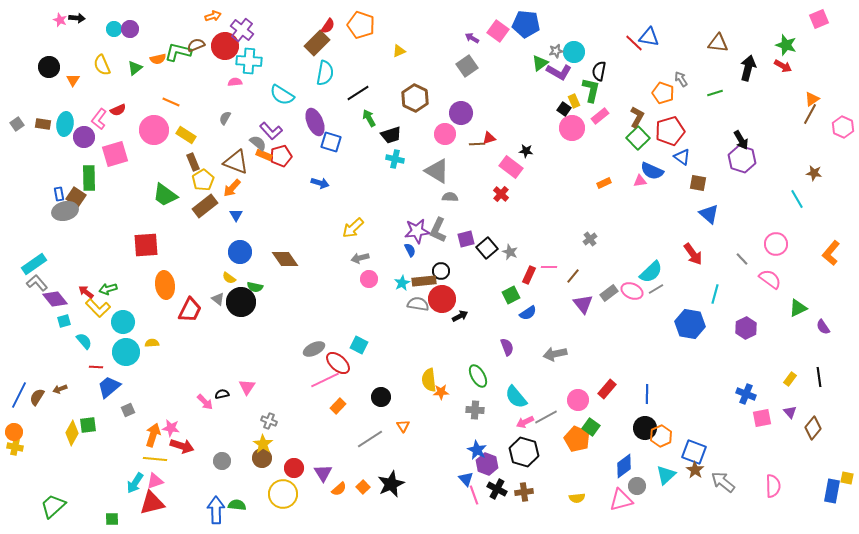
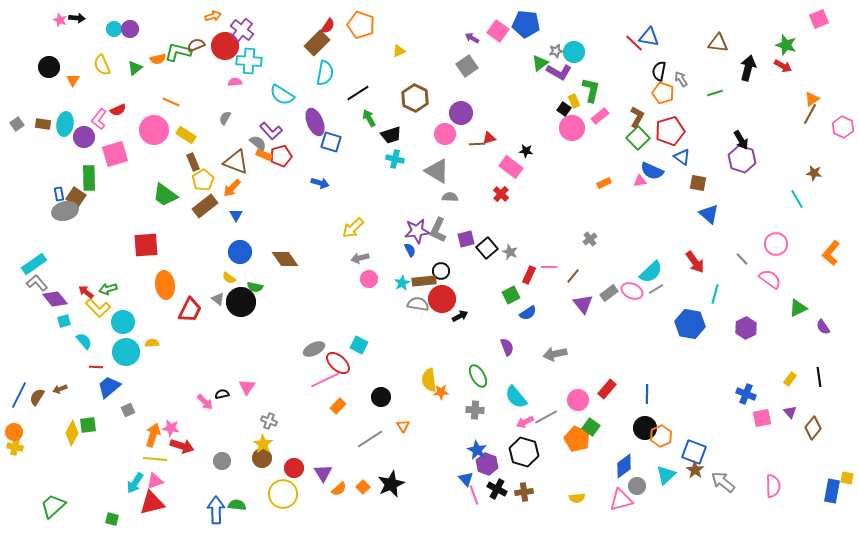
black semicircle at (599, 71): moved 60 px right
red arrow at (693, 254): moved 2 px right, 8 px down
green square at (112, 519): rotated 16 degrees clockwise
